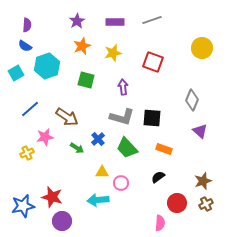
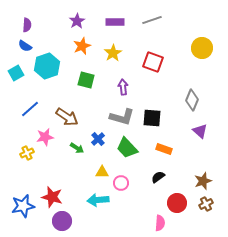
yellow star: rotated 18 degrees counterclockwise
